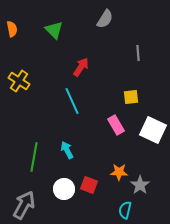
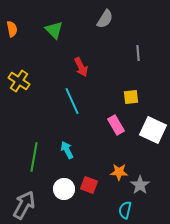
red arrow: rotated 120 degrees clockwise
